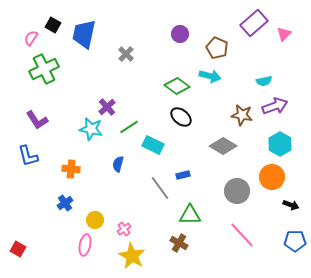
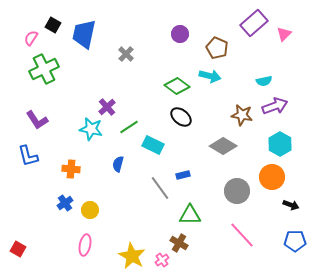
yellow circle: moved 5 px left, 10 px up
pink cross: moved 38 px right, 31 px down
